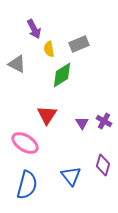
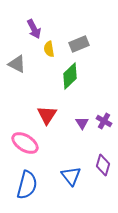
green diamond: moved 8 px right, 1 px down; rotated 12 degrees counterclockwise
